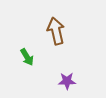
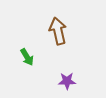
brown arrow: moved 2 px right
